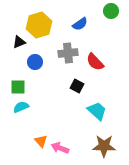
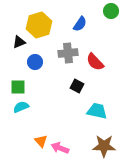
blue semicircle: rotated 21 degrees counterclockwise
cyan trapezoid: rotated 30 degrees counterclockwise
